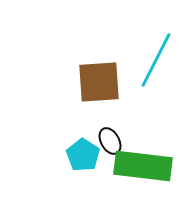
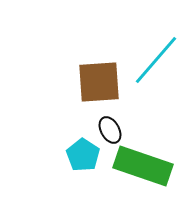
cyan line: rotated 14 degrees clockwise
black ellipse: moved 11 px up
green rectangle: rotated 12 degrees clockwise
